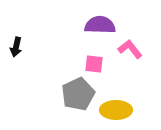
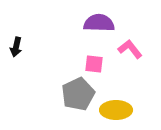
purple semicircle: moved 1 px left, 2 px up
